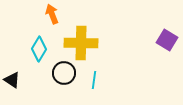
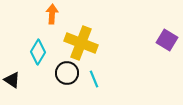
orange arrow: rotated 24 degrees clockwise
yellow cross: rotated 20 degrees clockwise
cyan diamond: moved 1 px left, 3 px down
black circle: moved 3 px right
cyan line: moved 1 px up; rotated 30 degrees counterclockwise
